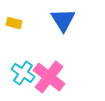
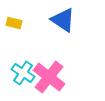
blue triangle: rotated 24 degrees counterclockwise
